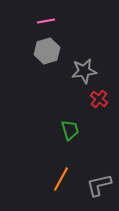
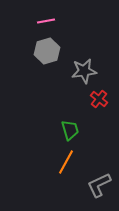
orange line: moved 5 px right, 17 px up
gray L-shape: rotated 12 degrees counterclockwise
